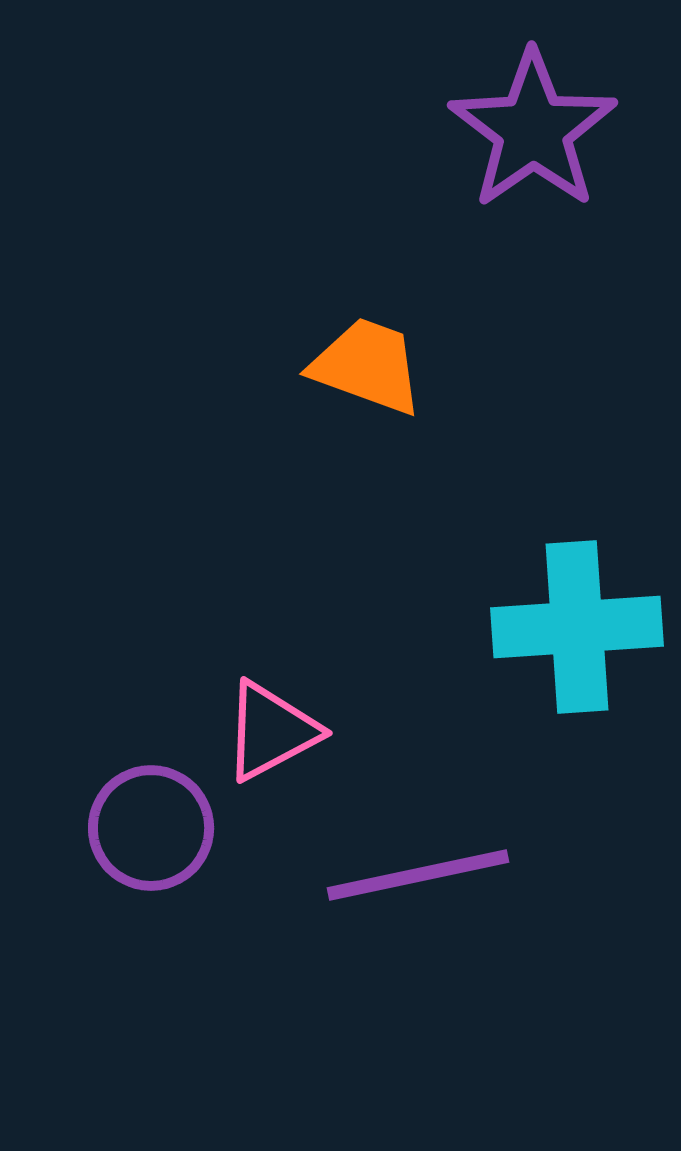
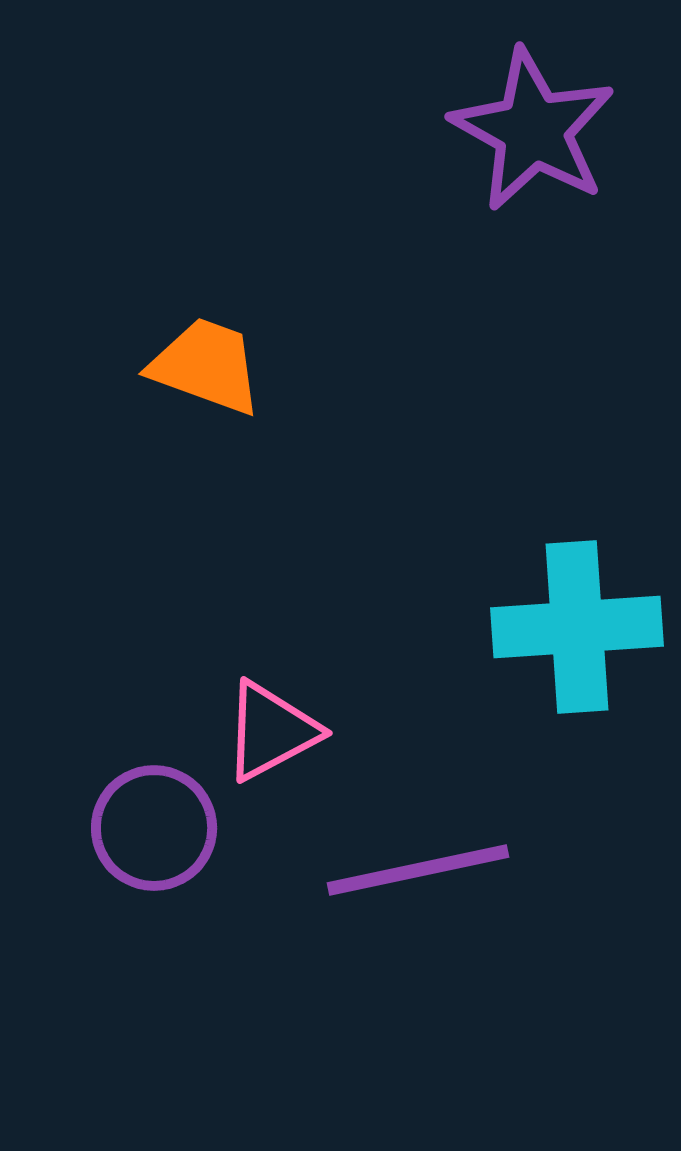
purple star: rotated 8 degrees counterclockwise
orange trapezoid: moved 161 px left
purple circle: moved 3 px right
purple line: moved 5 px up
